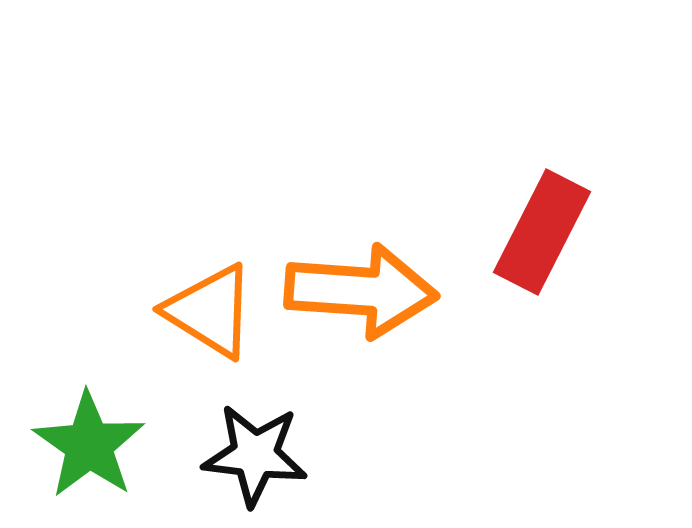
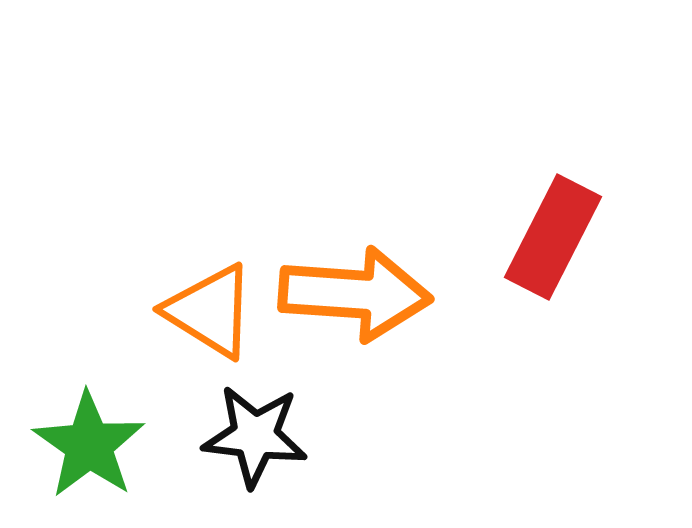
red rectangle: moved 11 px right, 5 px down
orange arrow: moved 6 px left, 3 px down
black star: moved 19 px up
